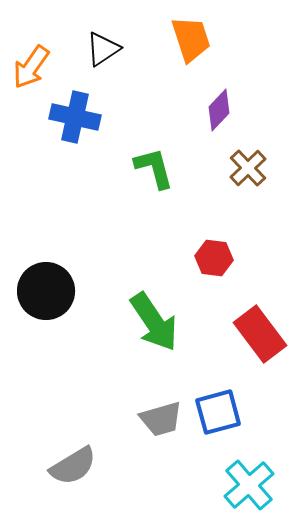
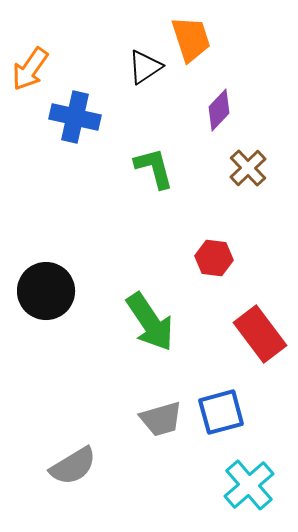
black triangle: moved 42 px right, 18 px down
orange arrow: moved 1 px left, 2 px down
green arrow: moved 4 px left
blue square: moved 3 px right
